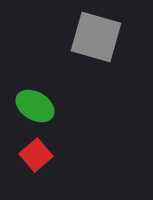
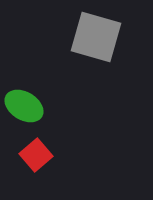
green ellipse: moved 11 px left
